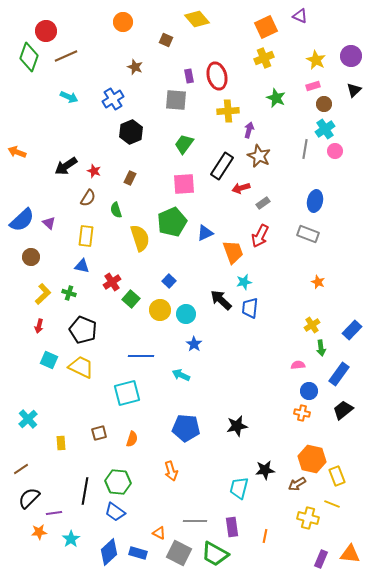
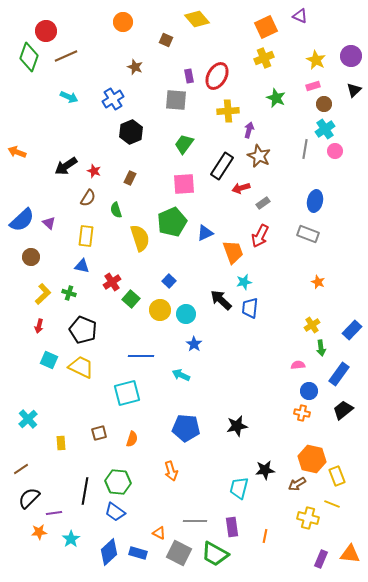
red ellipse at (217, 76): rotated 44 degrees clockwise
